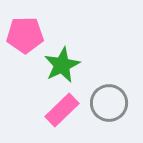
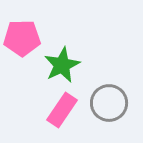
pink pentagon: moved 3 px left, 3 px down
pink rectangle: rotated 12 degrees counterclockwise
